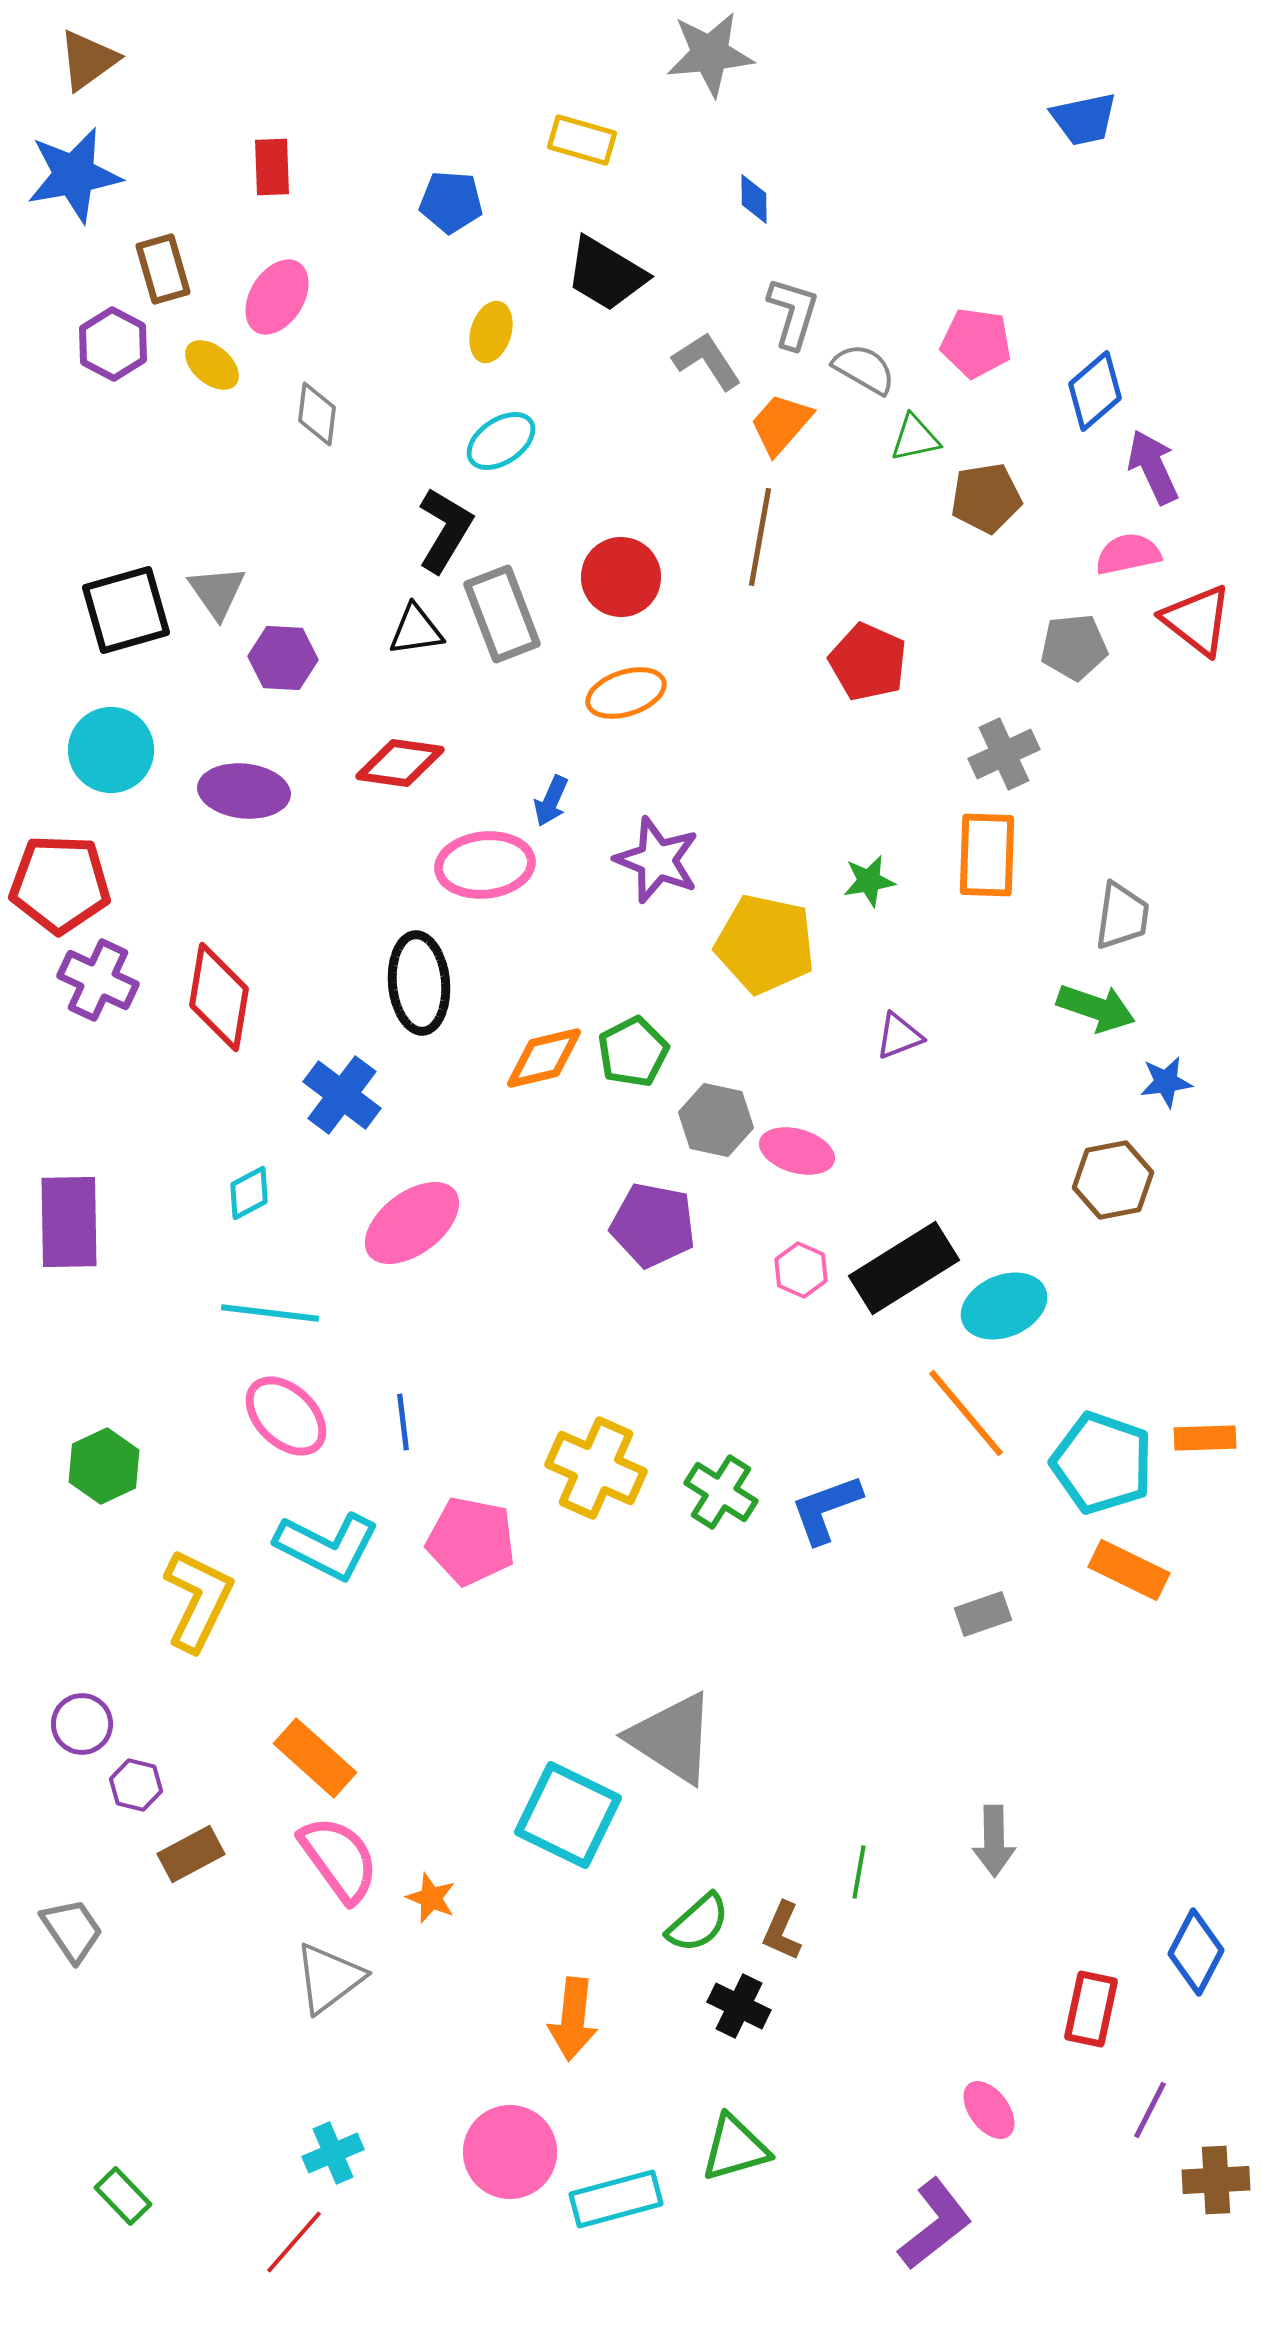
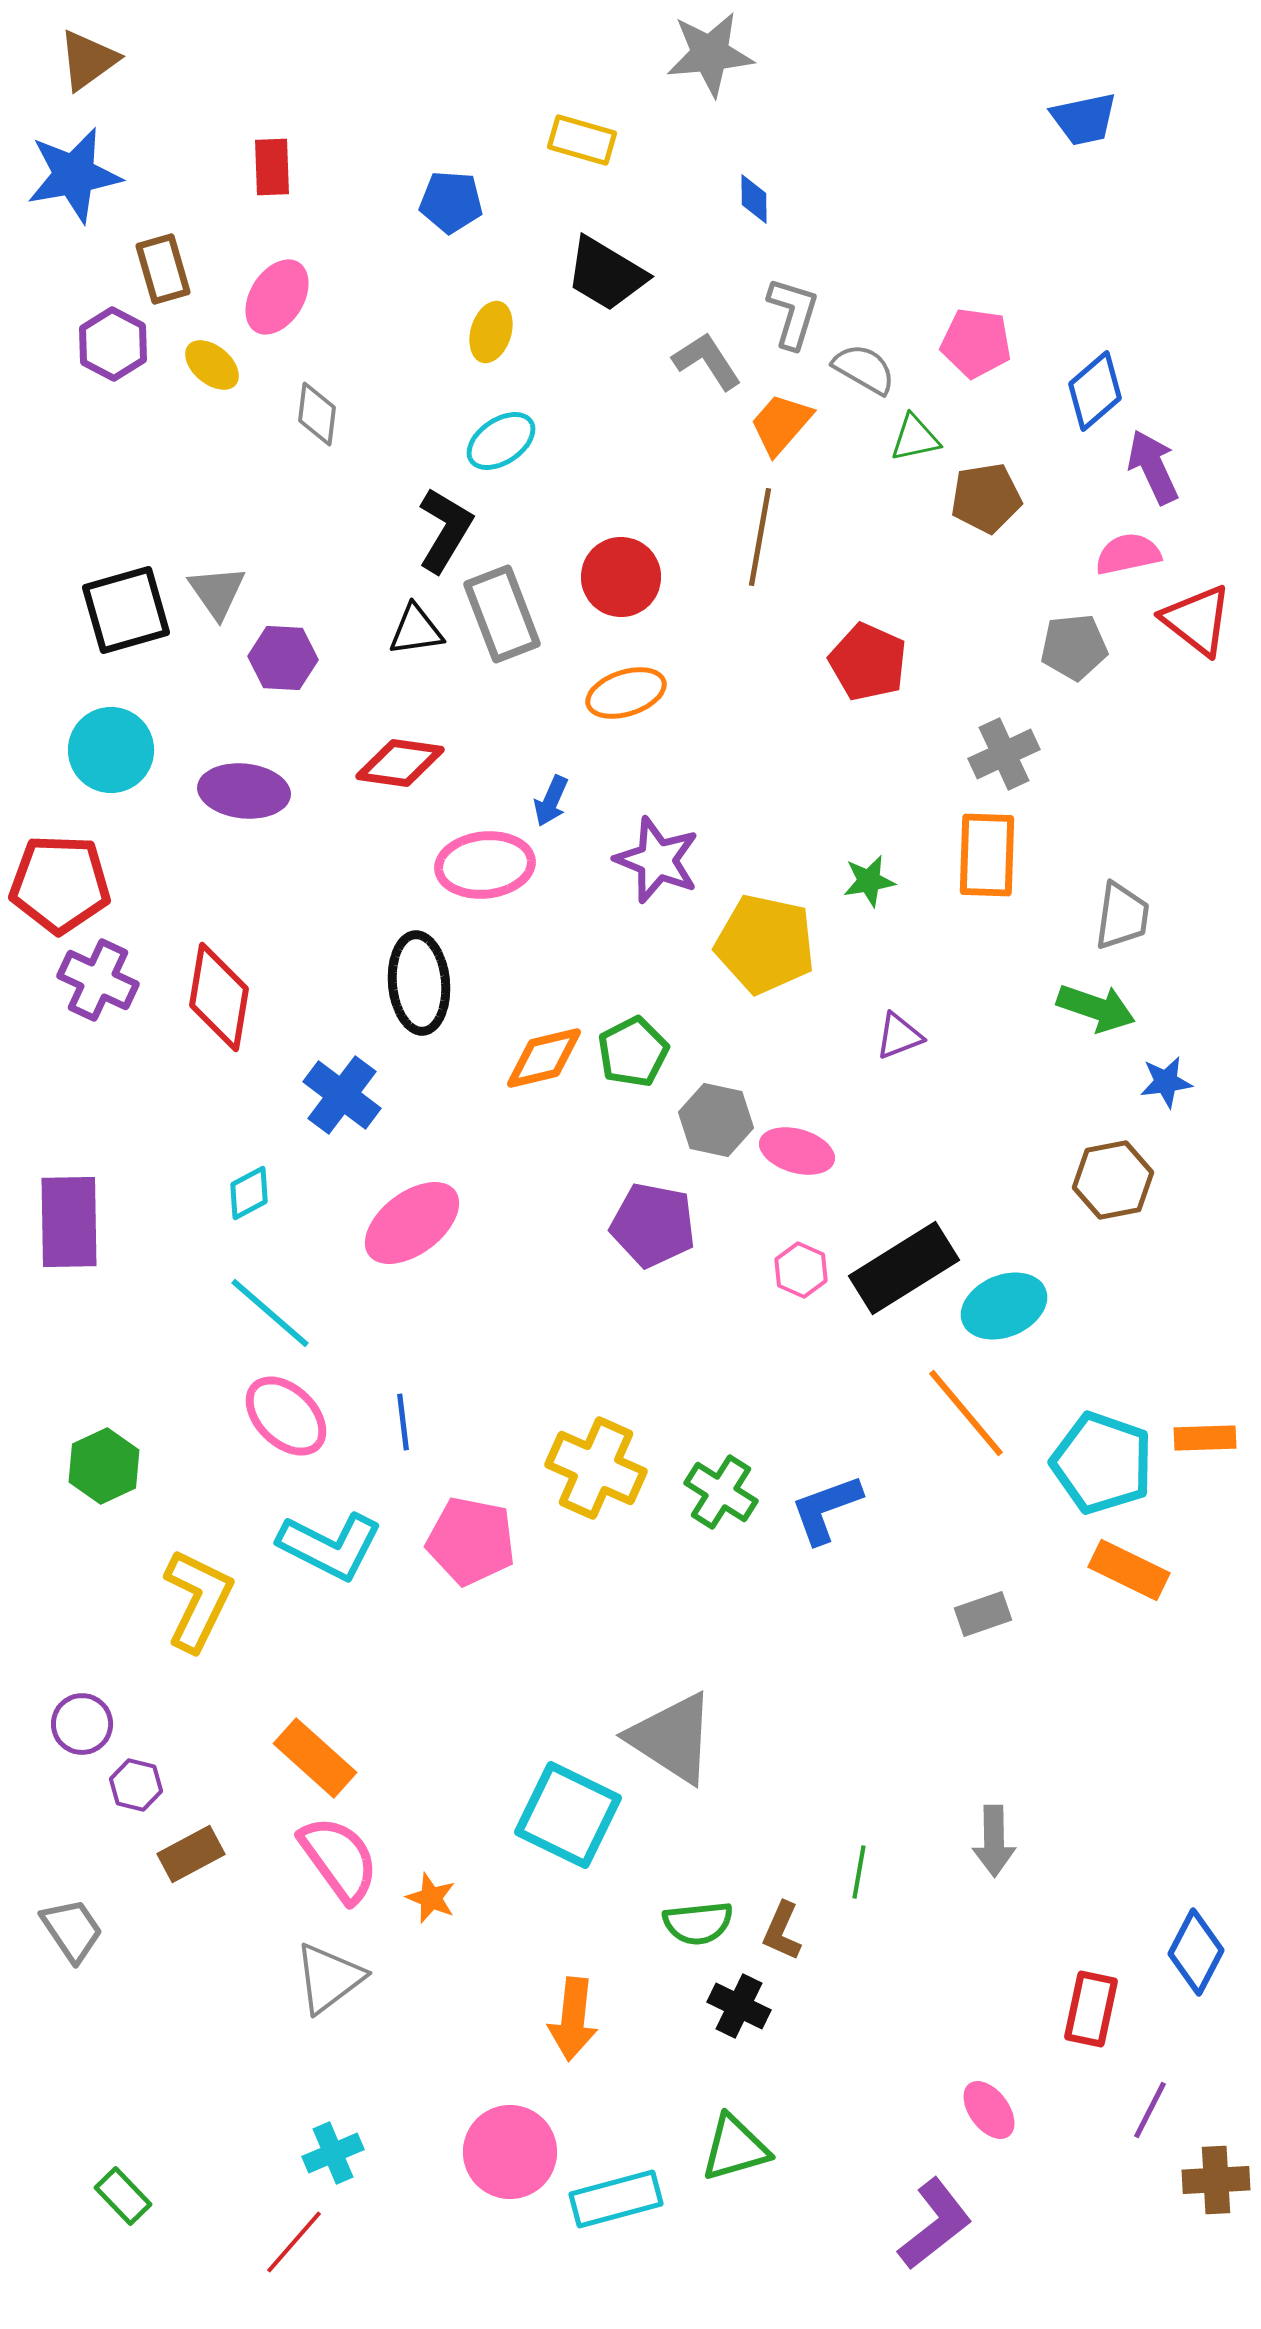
cyan line at (270, 1313): rotated 34 degrees clockwise
cyan L-shape at (327, 1546): moved 3 px right
green semicircle at (698, 1923): rotated 36 degrees clockwise
